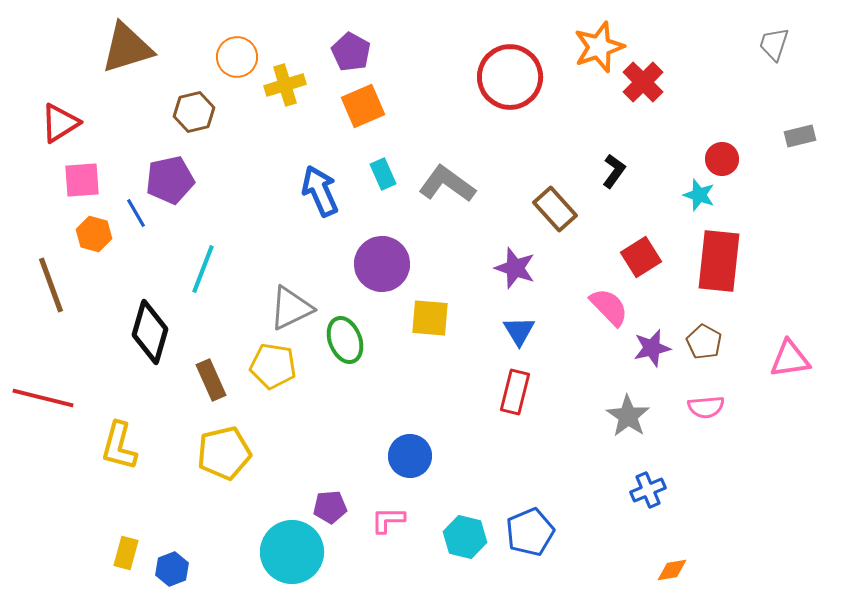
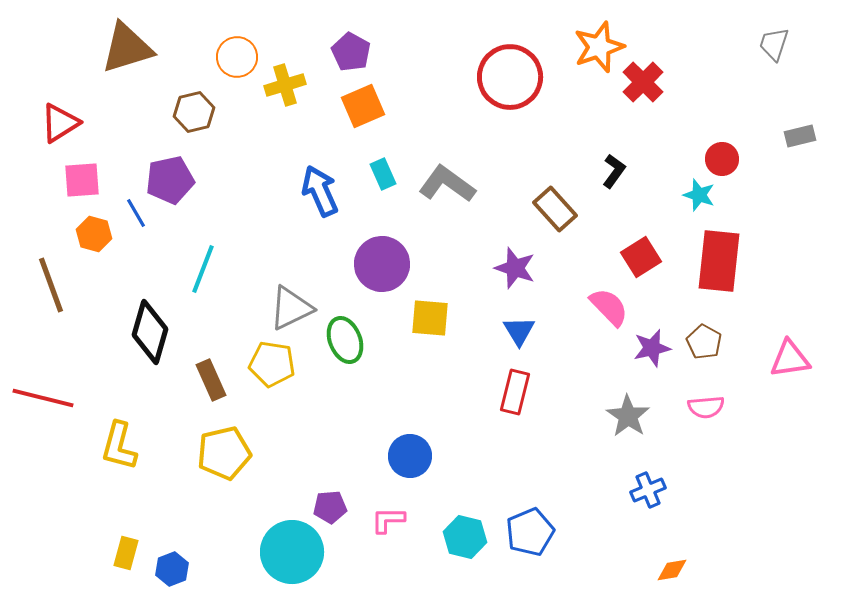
yellow pentagon at (273, 366): moved 1 px left, 2 px up
